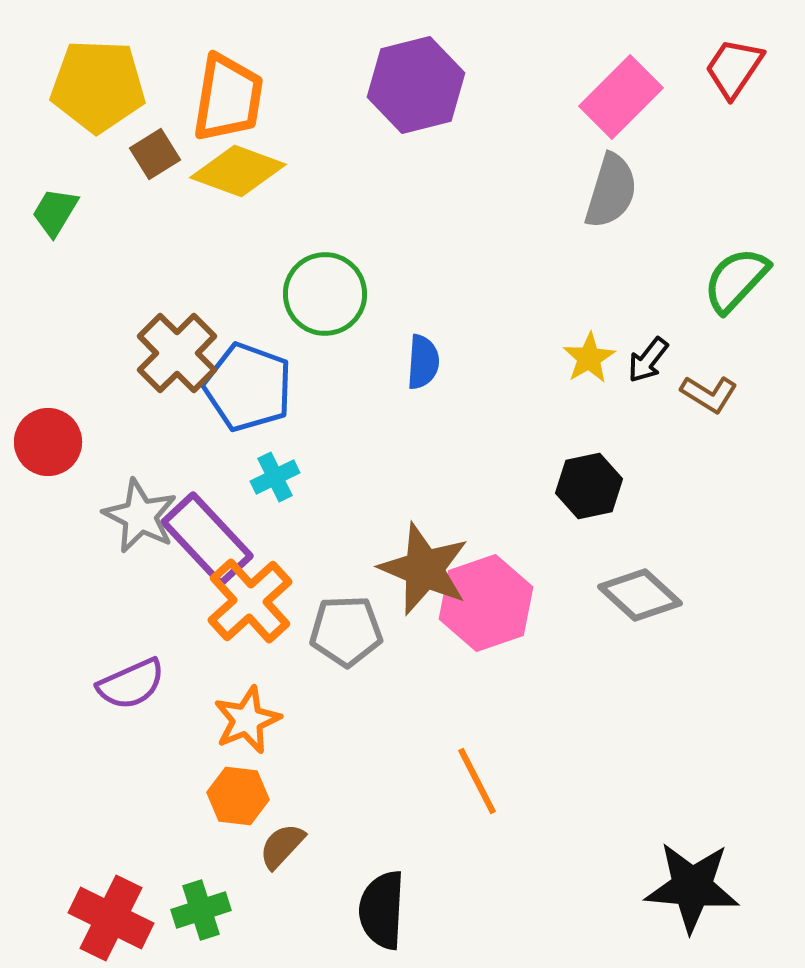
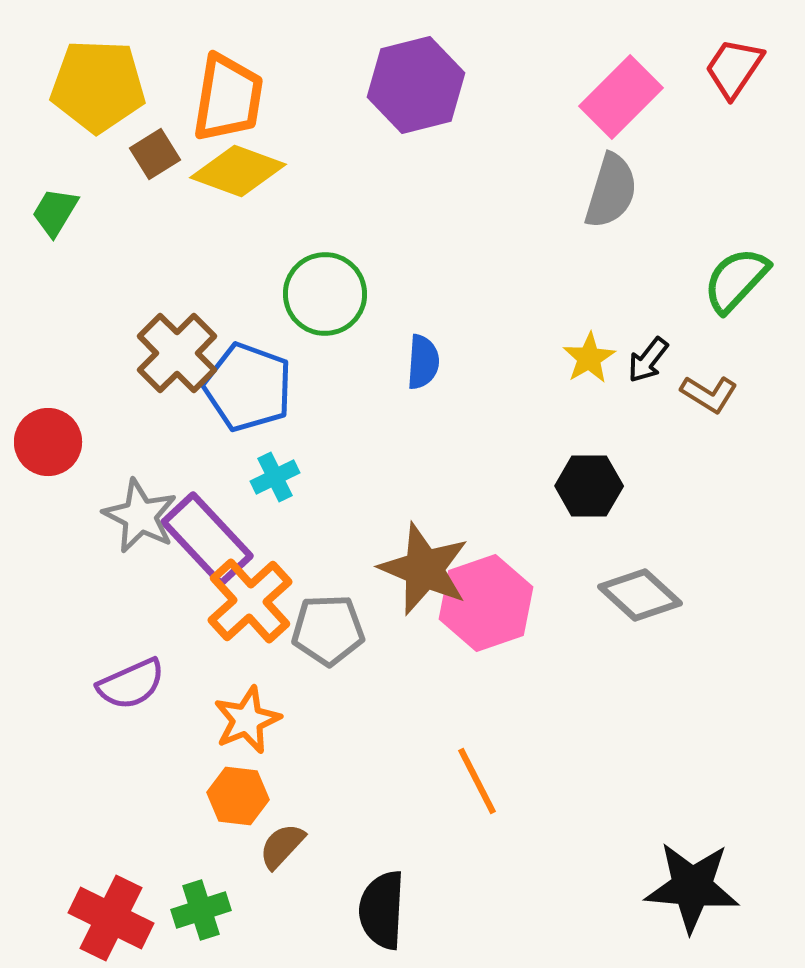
black hexagon: rotated 12 degrees clockwise
gray pentagon: moved 18 px left, 1 px up
